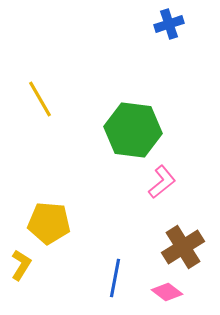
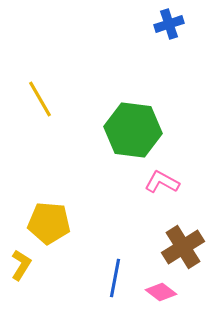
pink L-shape: rotated 112 degrees counterclockwise
pink diamond: moved 6 px left
